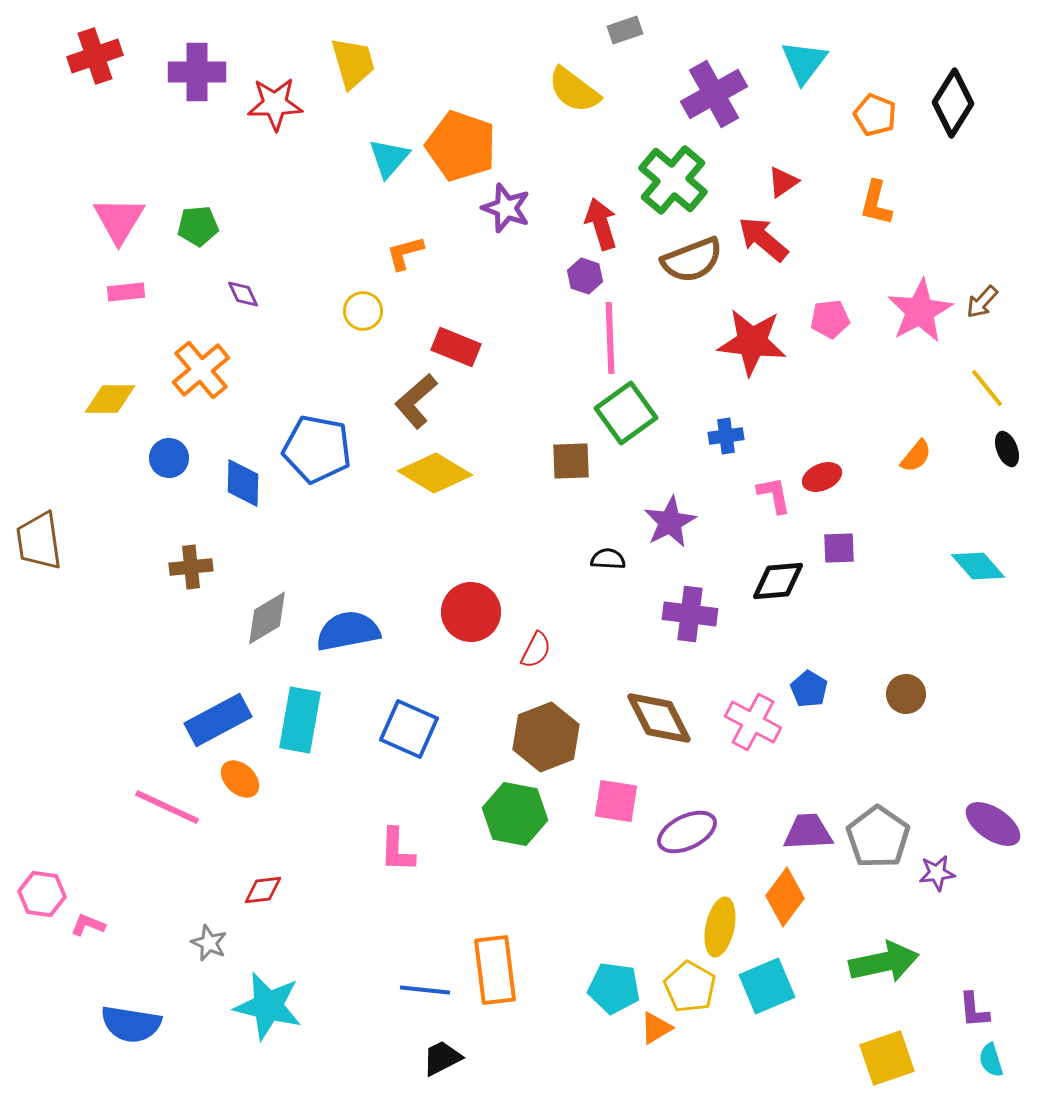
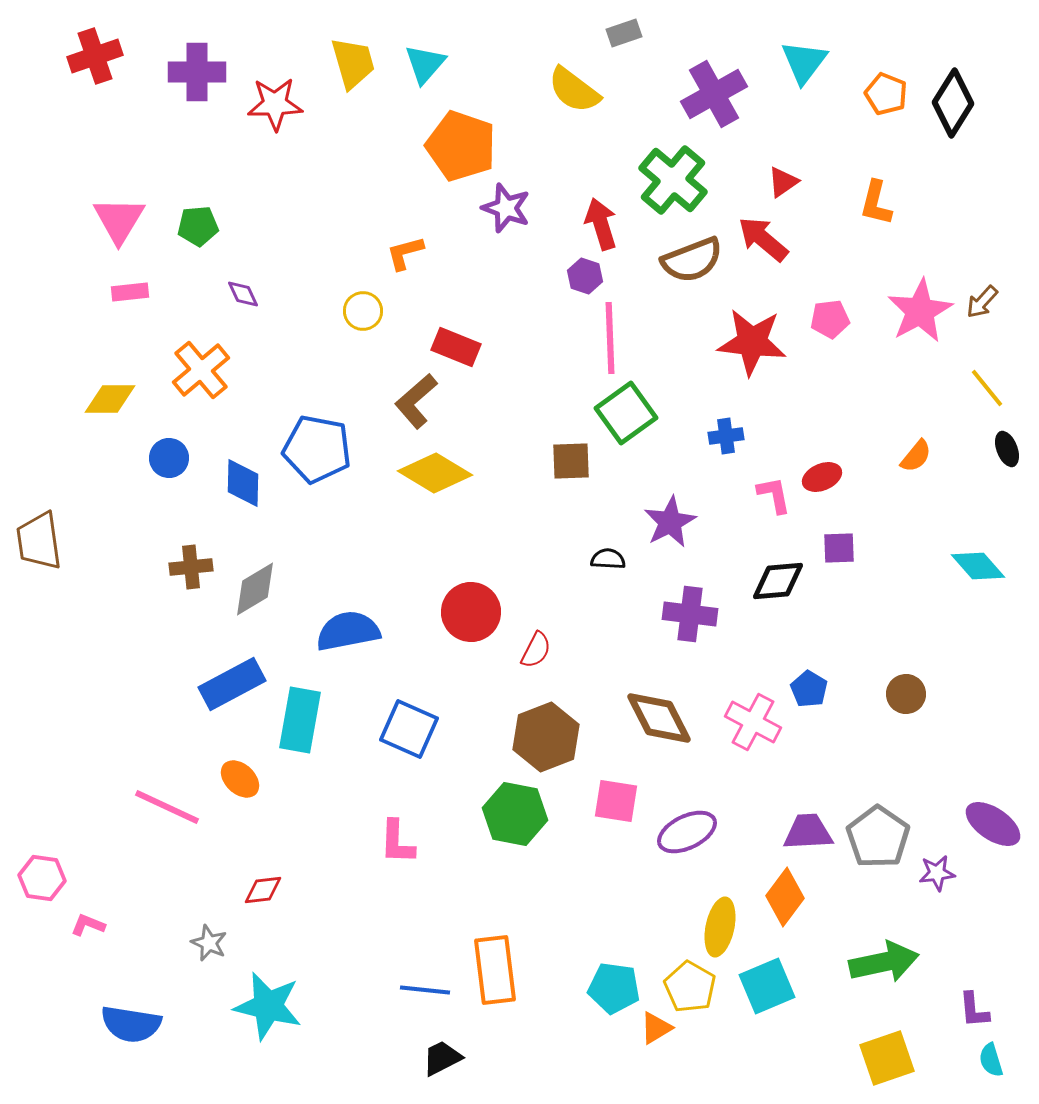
gray rectangle at (625, 30): moved 1 px left, 3 px down
orange pentagon at (875, 115): moved 11 px right, 21 px up
cyan triangle at (389, 158): moved 36 px right, 94 px up
pink rectangle at (126, 292): moved 4 px right
gray diamond at (267, 618): moved 12 px left, 29 px up
blue rectangle at (218, 720): moved 14 px right, 36 px up
pink L-shape at (397, 850): moved 8 px up
pink hexagon at (42, 894): moved 16 px up
